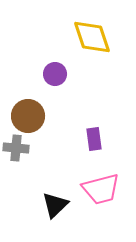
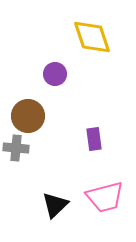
pink trapezoid: moved 4 px right, 8 px down
